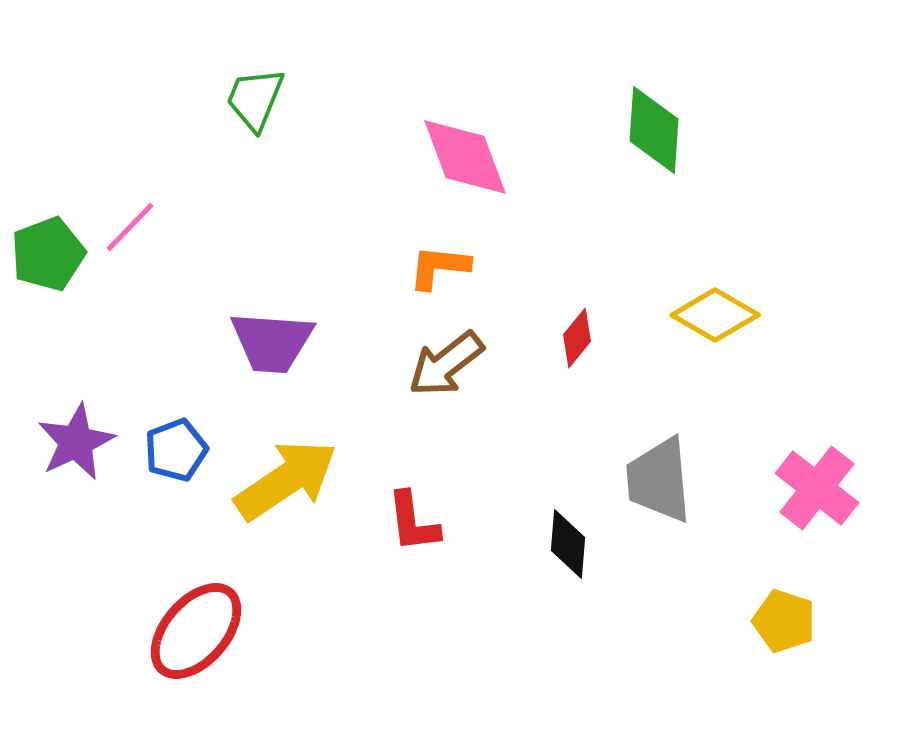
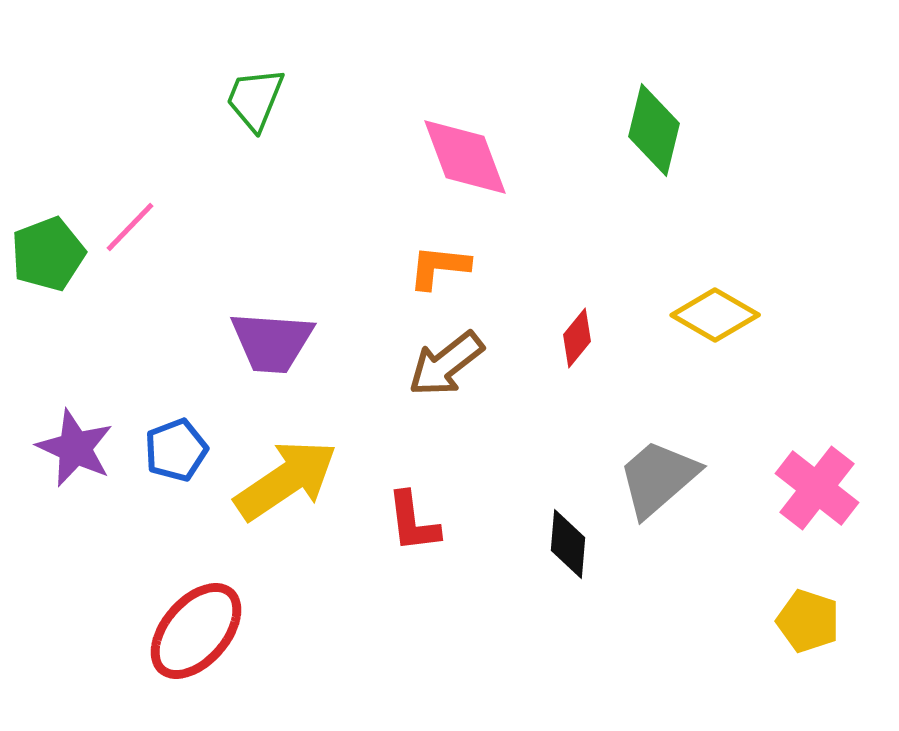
green diamond: rotated 10 degrees clockwise
purple star: moved 1 px left, 6 px down; rotated 22 degrees counterclockwise
gray trapezoid: moved 1 px left, 2 px up; rotated 54 degrees clockwise
yellow pentagon: moved 24 px right
